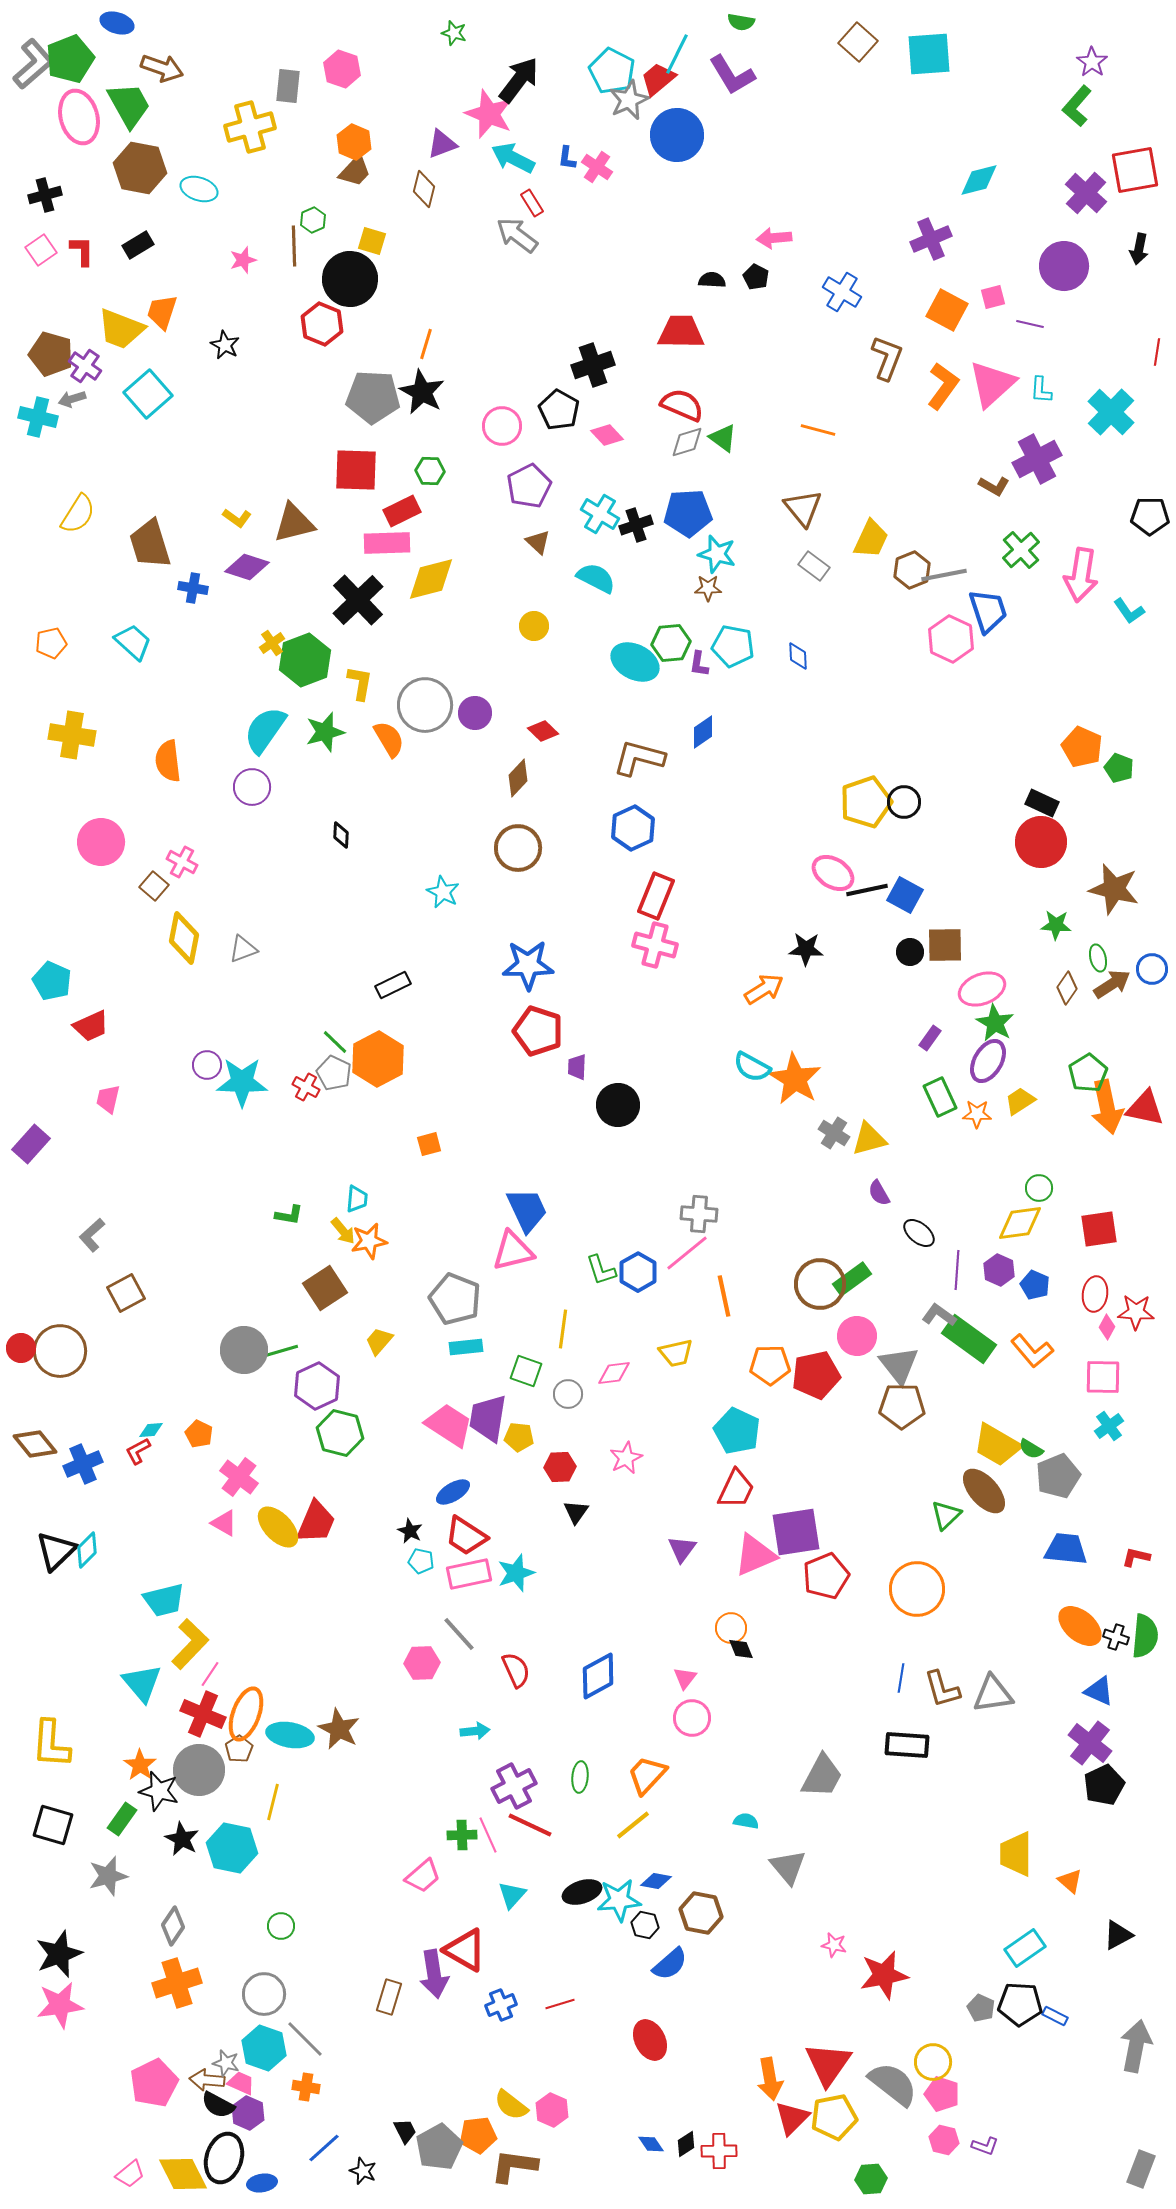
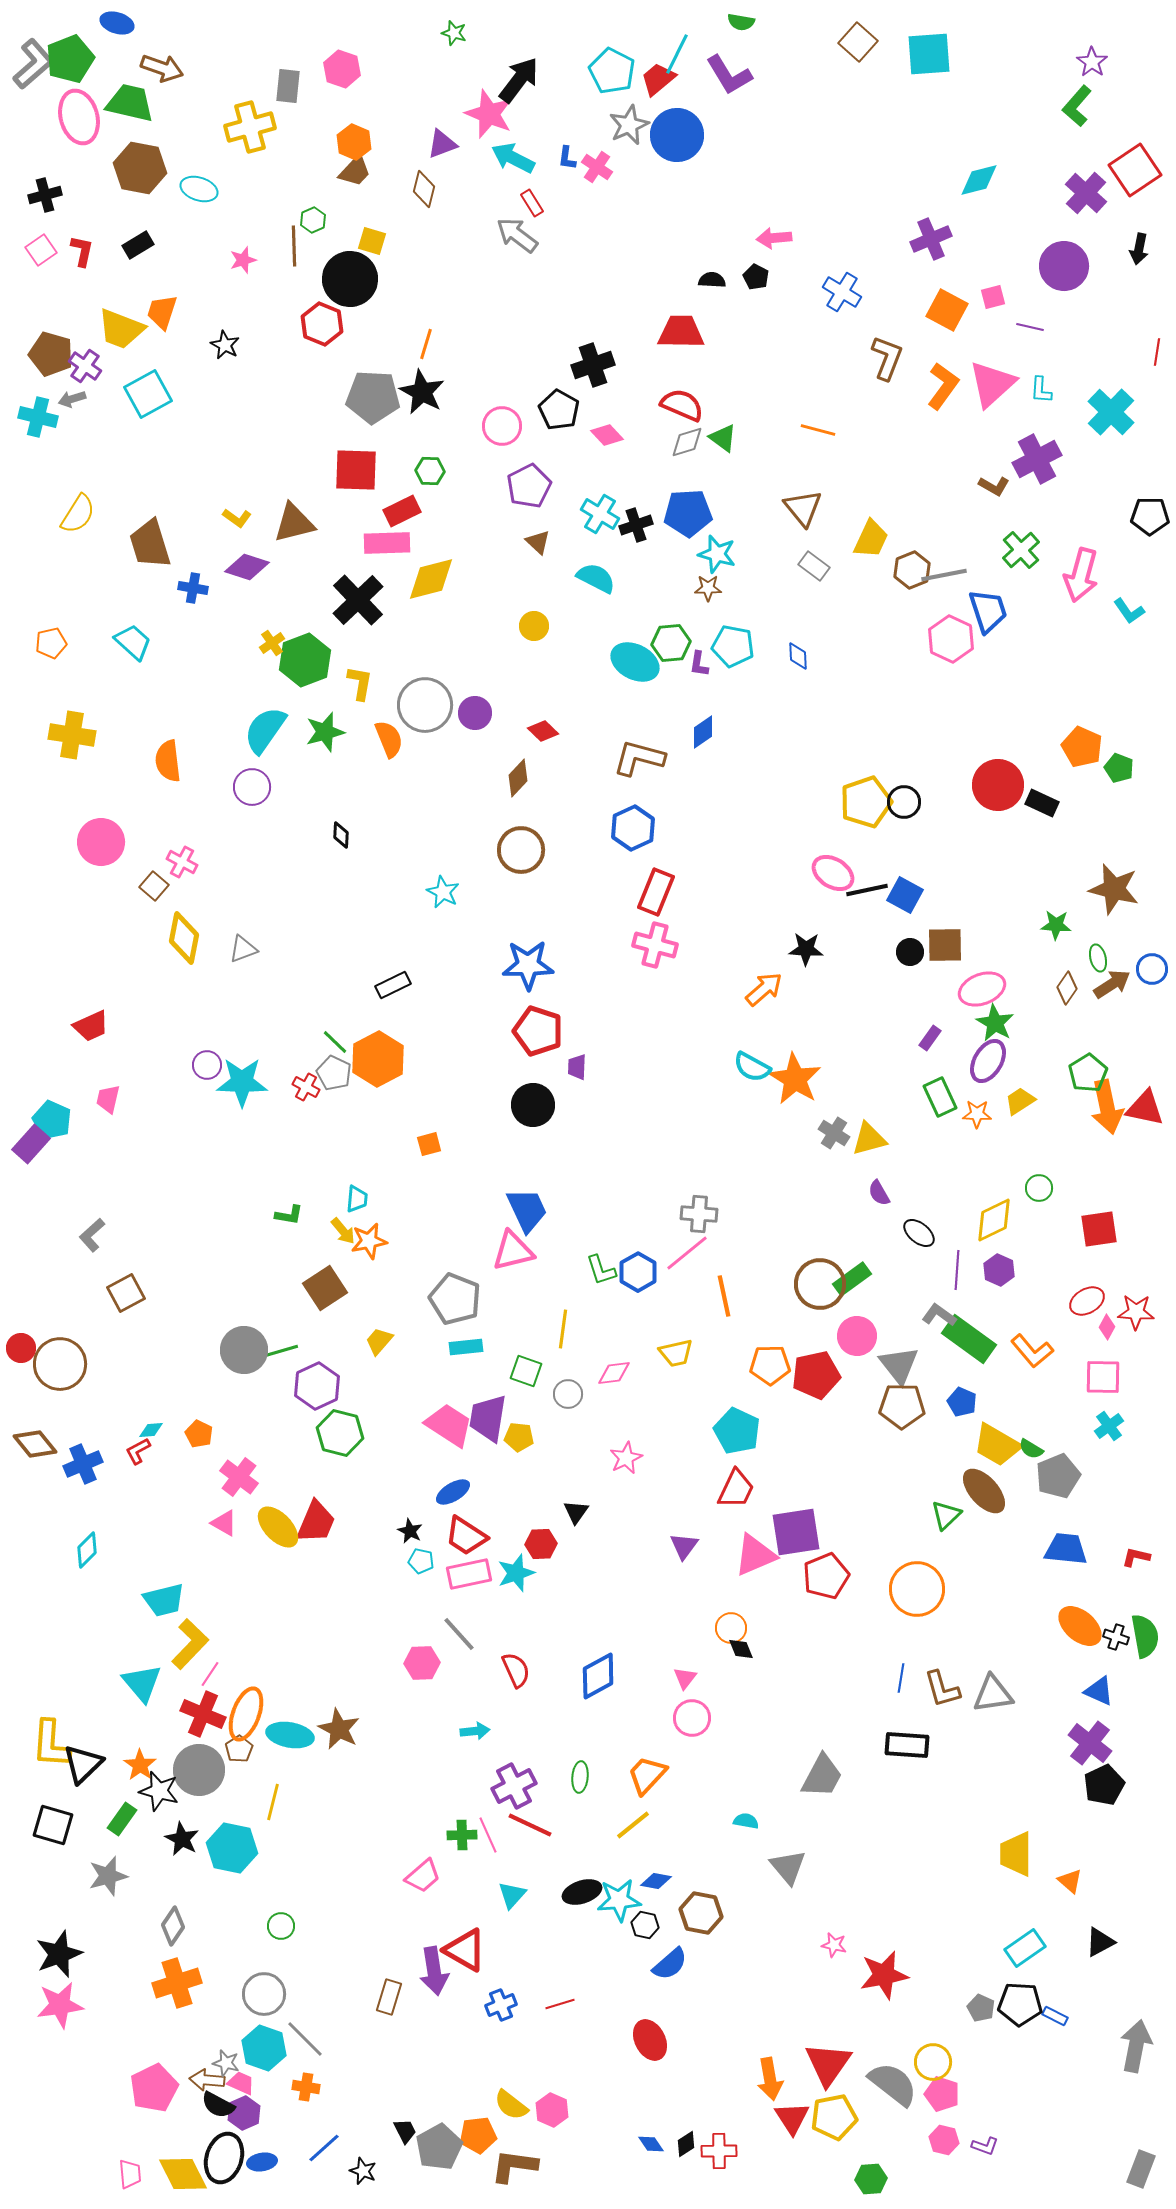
purple L-shape at (732, 75): moved 3 px left
gray star at (629, 100): moved 25 px down
green trapezoid at (129, 105): moved 1 px right, 2 px up; rotated 48 degrees counterclockwise
red square at (1135, 170): rotated 24 degrees counterclockwise
red L-shape at (82, 251): rotated 12 degrees clockwise
purple line at (1030, 324): moved 3 px down
cyan square at (148, 394): rotated 12 degrees clockwise
pink arrow at (1081, 575): rotated 6 degrees clockwise
orange semicircle at (389, 739): rotated 9 degrees clockwise
red circle at (1041, 842): moved 43 px left, 57 px up
brown circle at (518, 848): moved 3 px right, 2 px down
red rectangle at (656, 896): moved 4 px up
cyan pentagon at (52, 981): moved 139 px down
orange arrow at (764, 989): rotated 9 degrees counterclockwise
black circle at (618, 1105): moved 85 px left
yellow diamond at (1020, 1223): moved 26 px left, 3 px up; rotated 18 degrees counterclockwise
blue pentagon at (1035, 1285): moved 73 px left, 117 px down
red ellipse at (1095, 1294): moved 8 px left, 7 px down; rotated 52 degrees clockwise
brown circle at (60, 1351): moved 13 px down
red hexagon at (560, 1467): moved 19 px left, 77 px down
purple triangle at (682, 1549): moved 2 px right, 3 px up
black triangle at (56, 1551): moved 27 px right, 213 px down
green semicircle at (1145, 1636): rotated 15 degrees counterclockwise
black triangle at (1118, 1935): moved 18 px left, 7 px down
purple arrow at (434, 1974): moved 3 px up
pink pentagon at (154, 2083): moved 5 px down
purple hexagon at (248, 2113): moved 4 px left; rotated 12 degrees clockwise
red triangle at (792, 2118): rotated 18 degrees counterclockwise
pink trapezoid at (130, 2174): rotated 56 degrees counterclockwise
blue ellipse at (262, 2183): moved 21 px up
